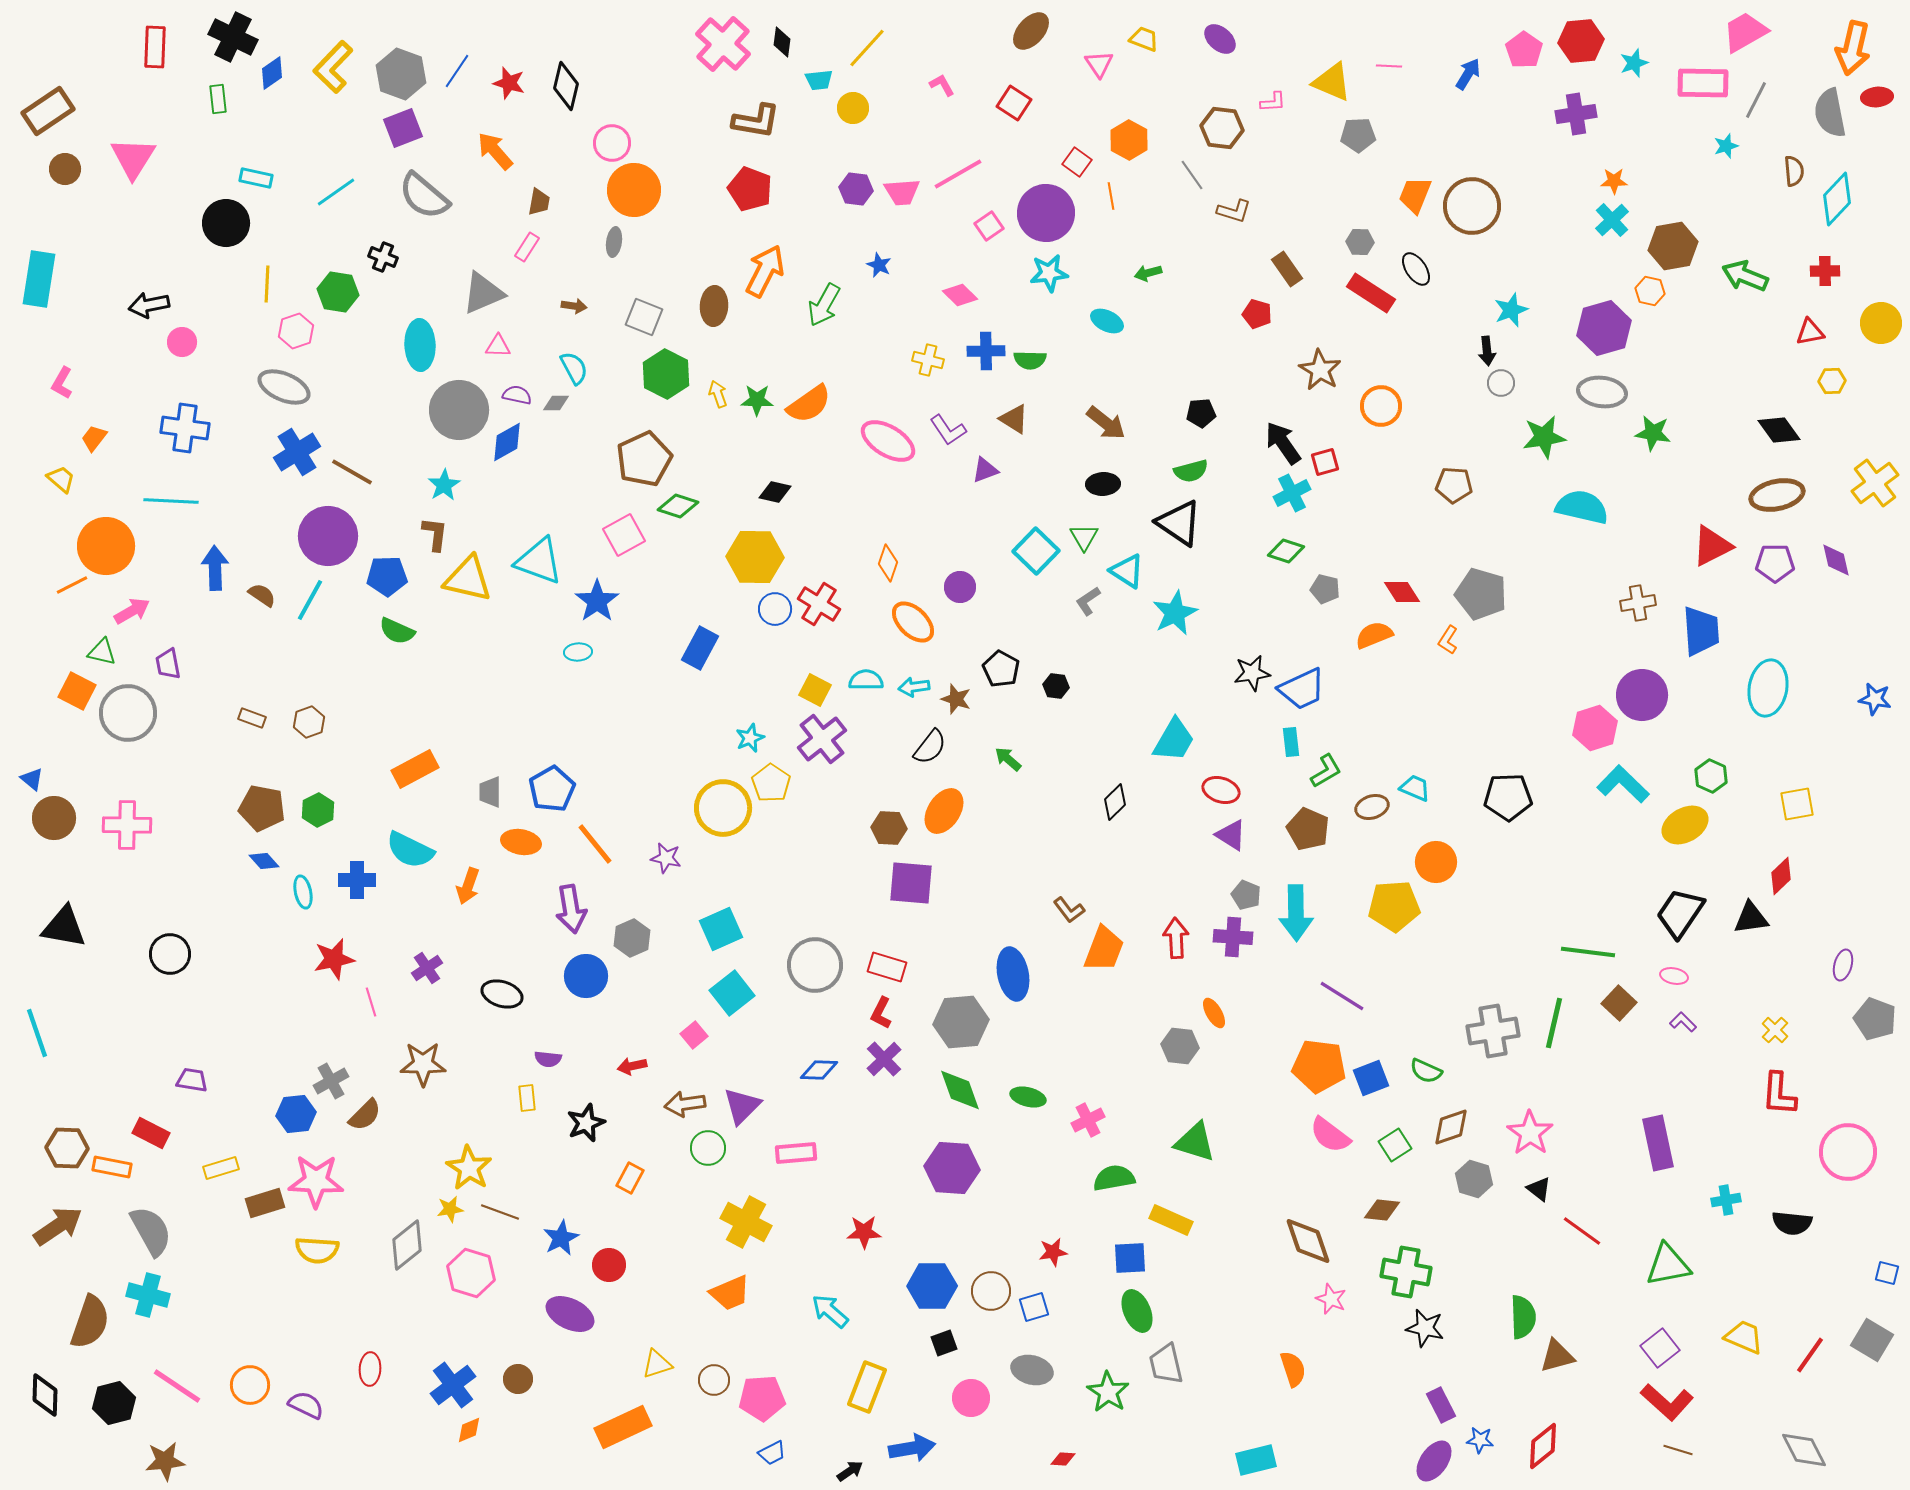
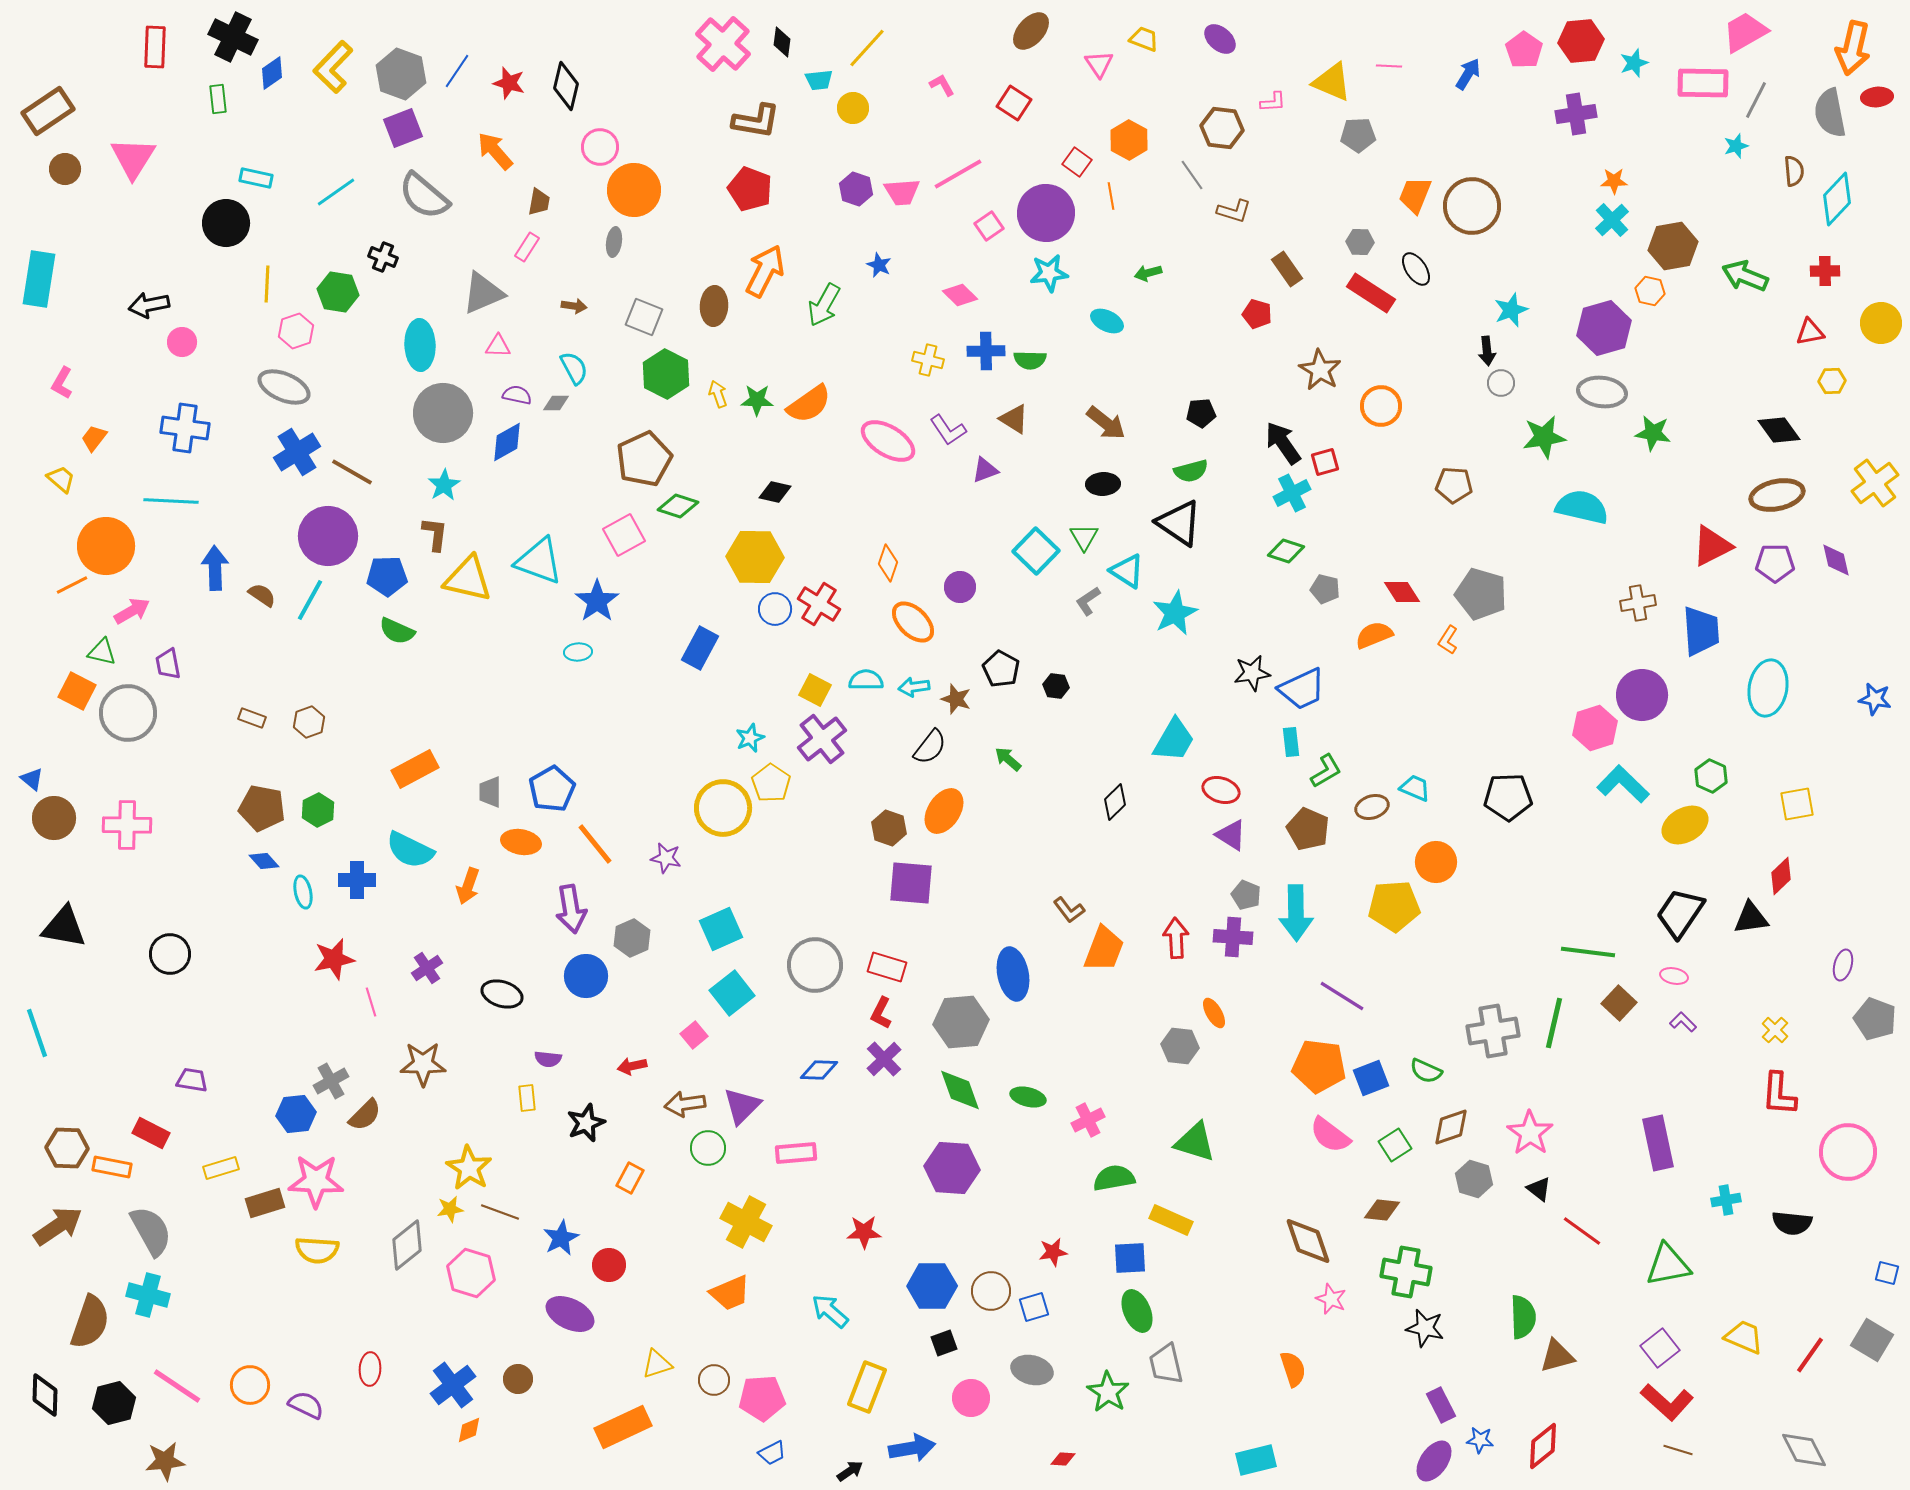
pink circle at (612, 143): moved 12 px left, 4 px down
cyan star at (1726, 146): moved 10 px right
purple hexagon at (856, 189): rotated 12 degrees clockwise
gray circle at (459, 410): moved 16 px left, 3 px down
brown hexagon at (889, 828): rotated 16 degrees clockwise
